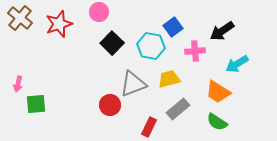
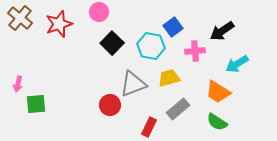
yellow trapezoid: moved 1 px up
